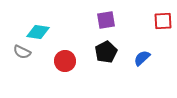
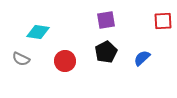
gray semicircle: moved 1 px left, 7 px down
